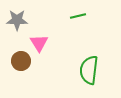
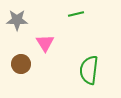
green line: moved 2 px left, 2 px up
pink triangle: moved 6 px right
brown circle: moved 3 px down
